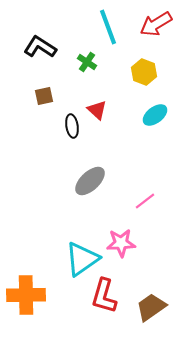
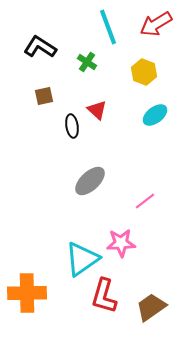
orange cross: moved 1 px right, 2 px up
